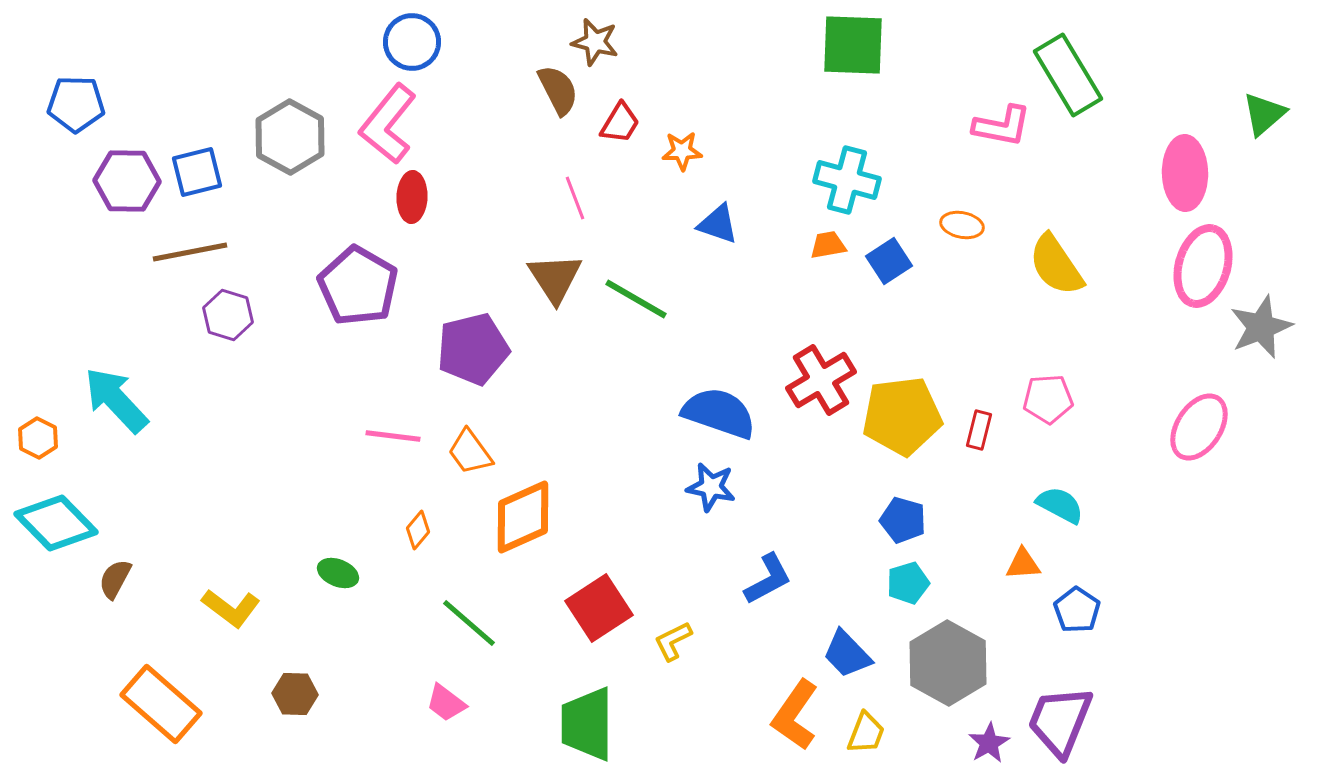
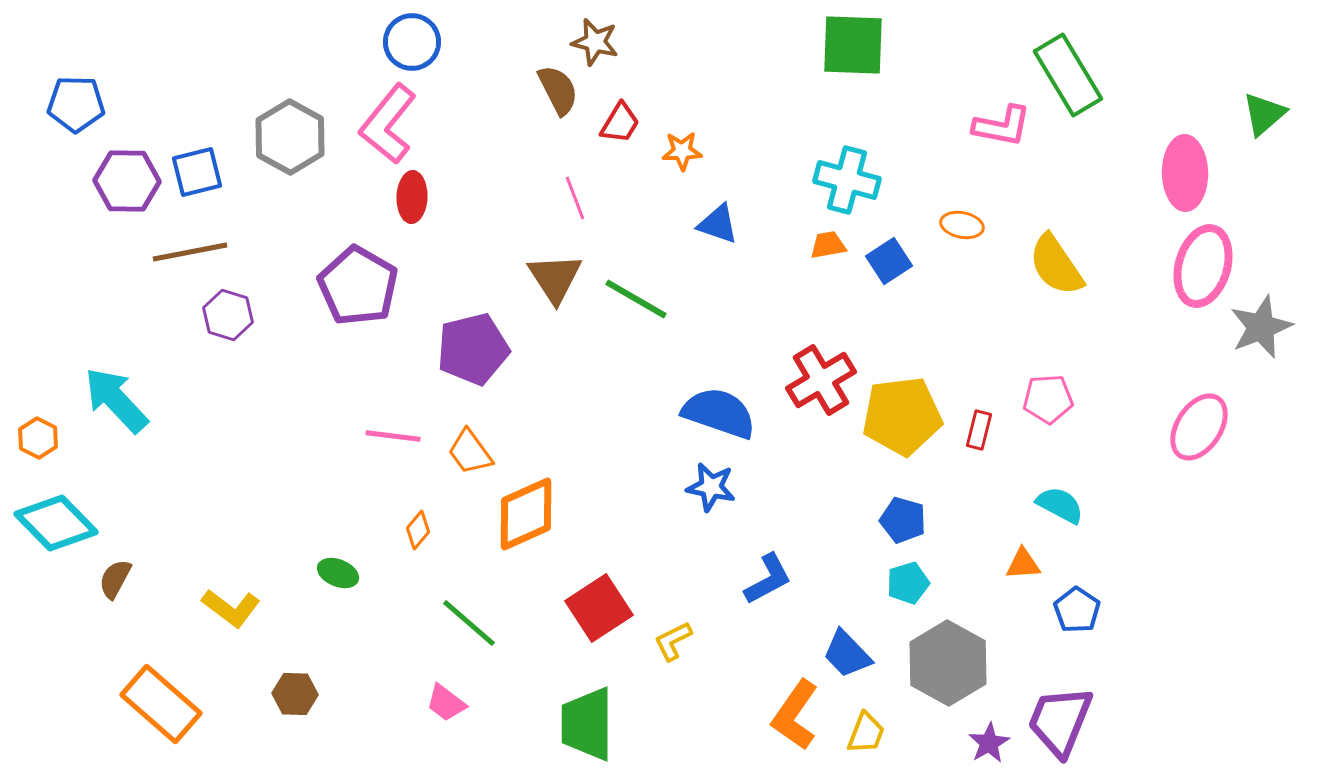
orange diamond at (523, 517): moved 3 px right, 3 px up
